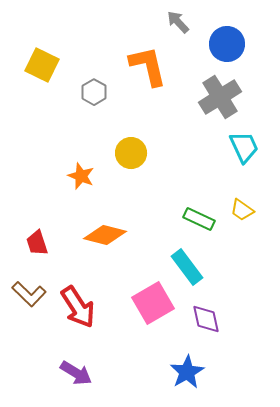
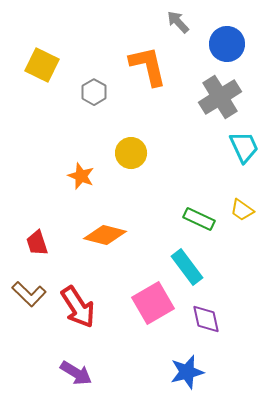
blue star: rotated 16 degrees clockwise
